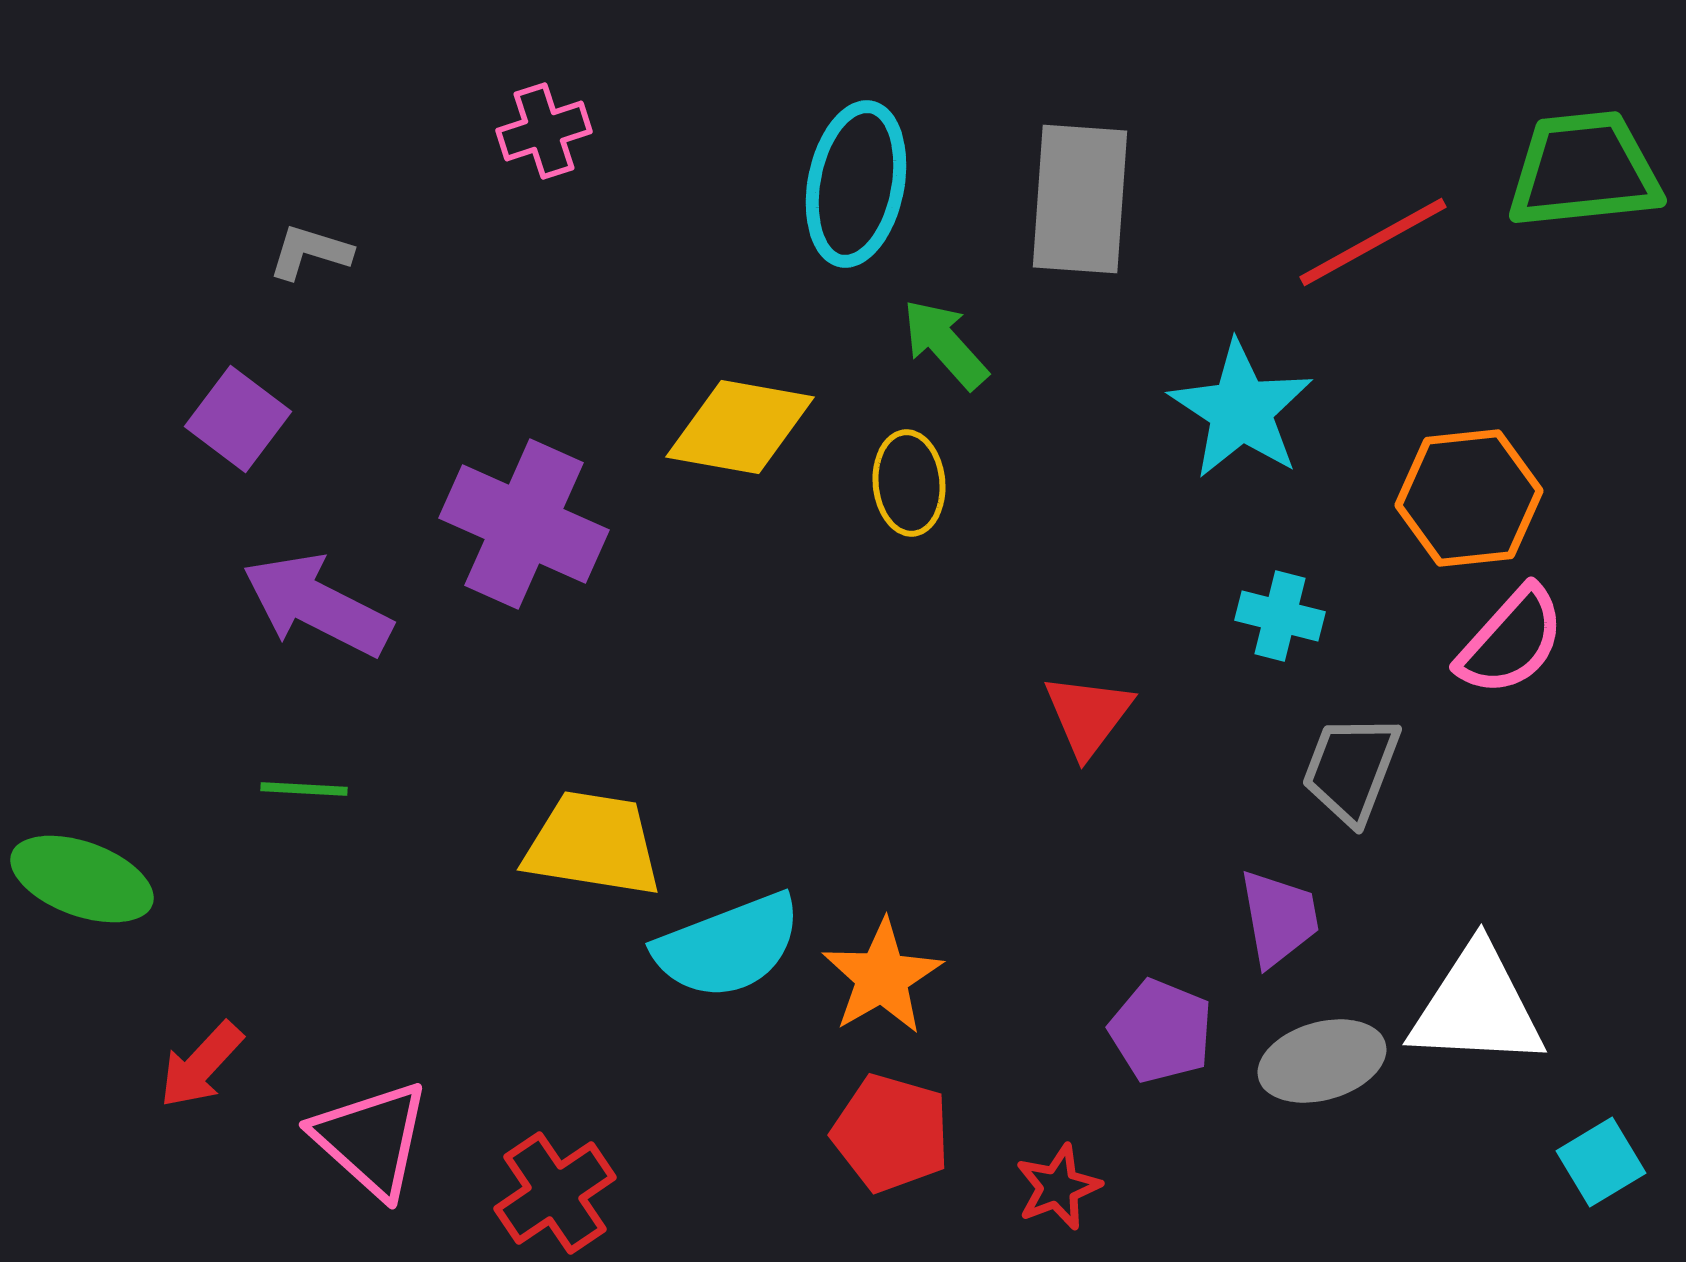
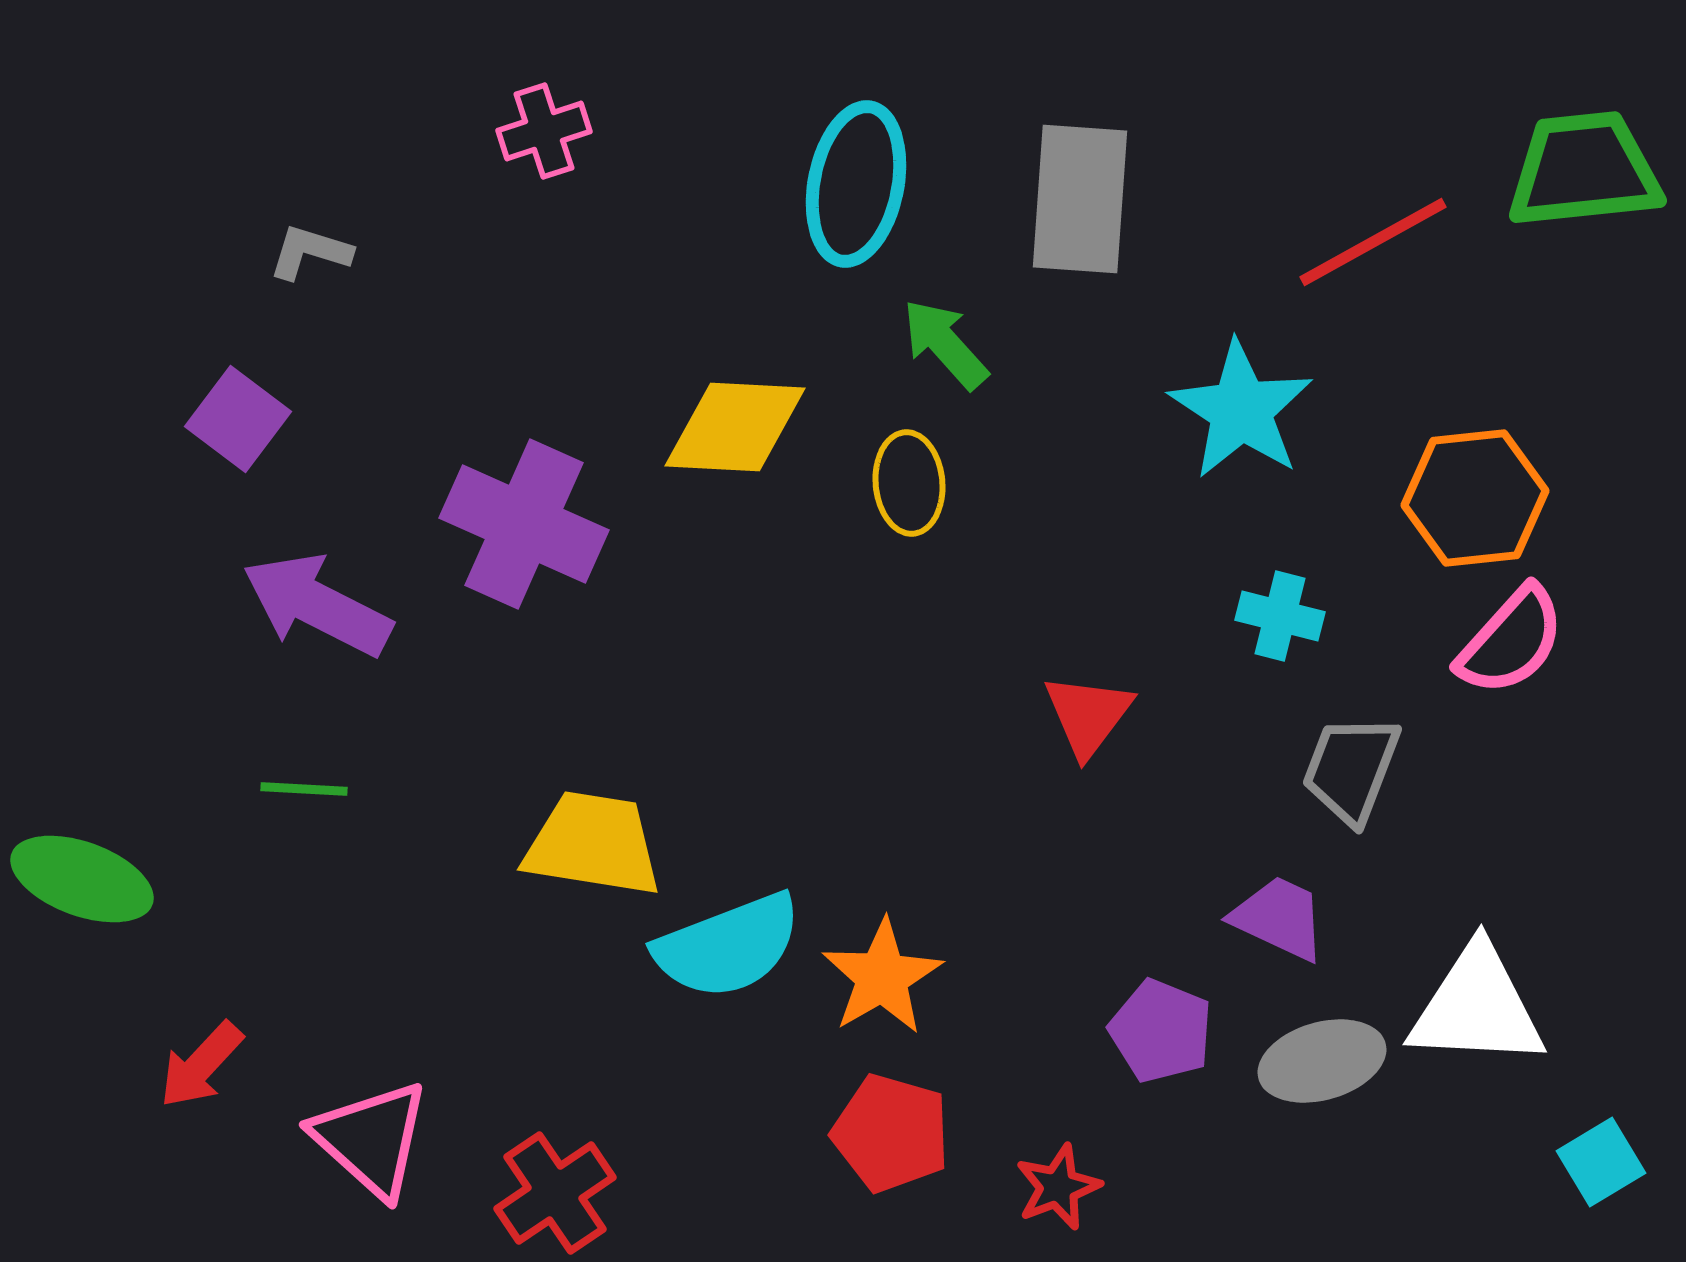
yellow diamond: moved 5 px left; rotated 7 degrees counterclockwise
orange hexagon: moved 6 px right
purple trapezoid: rotated 55 degrees counterclockwise
